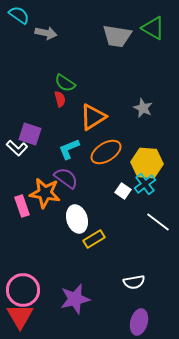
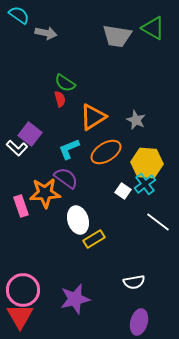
gray star: moved 7 px left, 12 px down
purple square: rotated 20 degrees clockwise
orange star: rotated 12 degrees counterclockwise
pink rectangle: moved 1 px left
white ellipse: moved 1 px right, 1 px down
